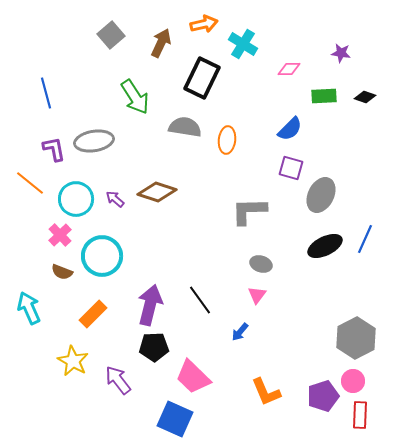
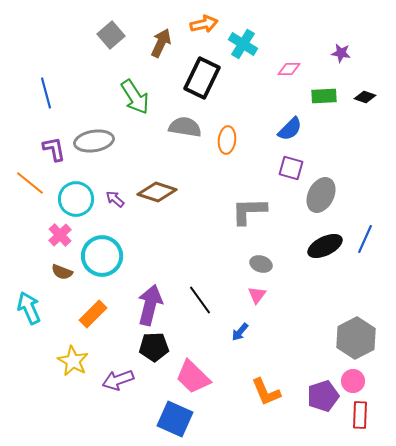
purple arrow at (118, 380): rotated 72 degrees counterclockwise
